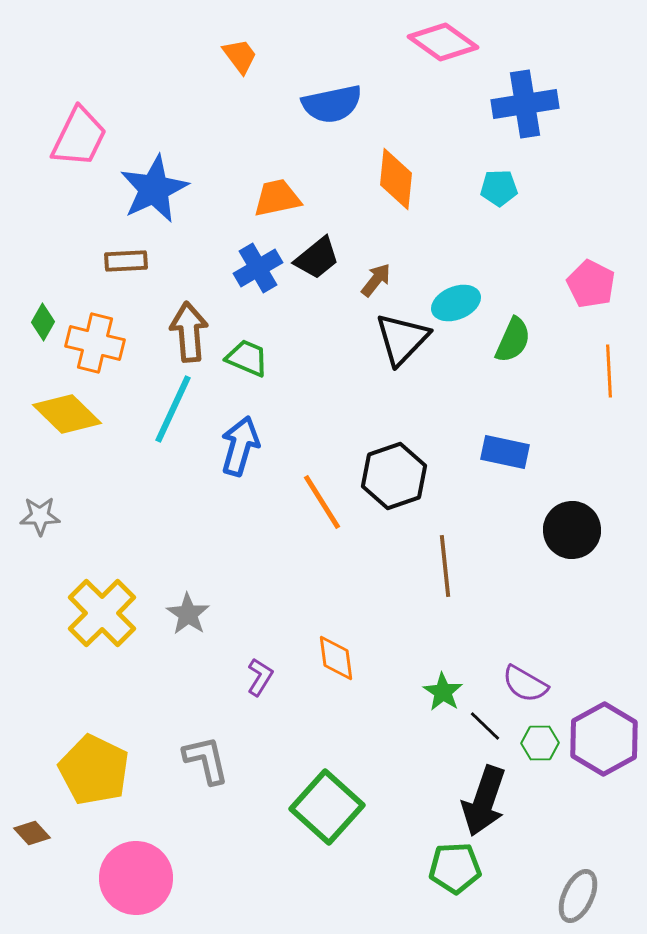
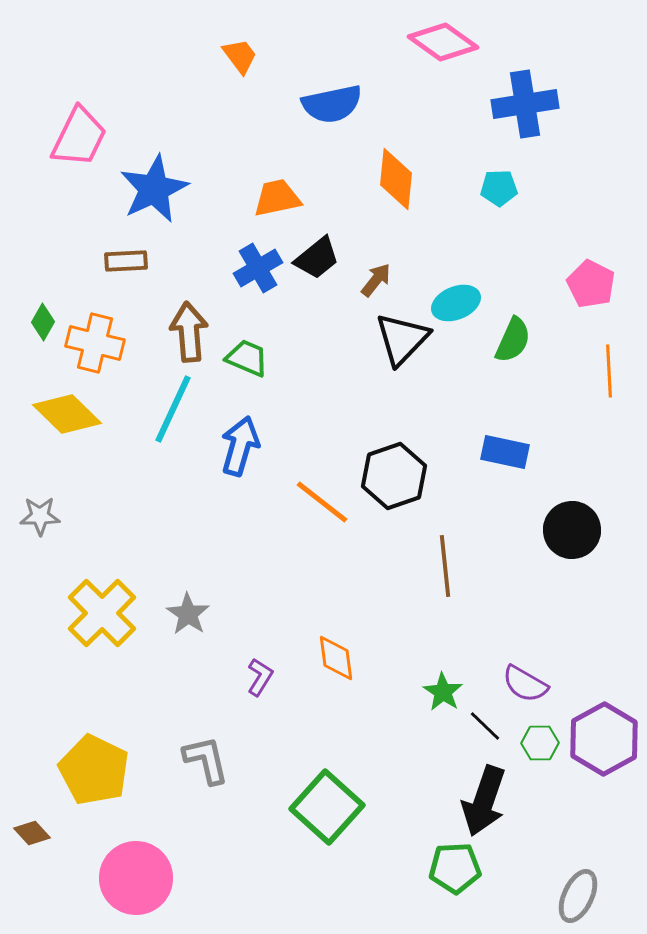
orange line at (322, 502): rotated 20 degrees counterclockwise
